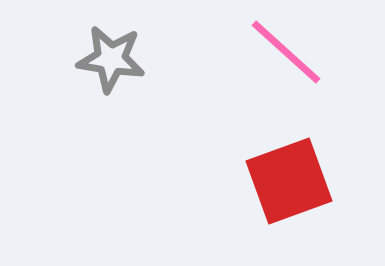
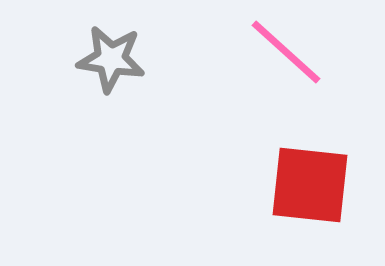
red square: moved 21 px right, 4 px down; rotated 26 degrees clockwise
